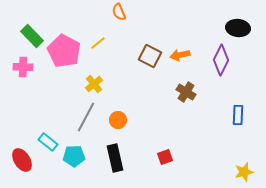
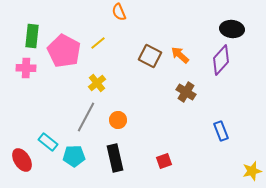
black ellipse: moved 6 px left, 1 px down
green rectangle: rotated 50 degrees clockwise
orange arrow: rotated 54 degrees clockwise
purple diamond: rotated 16 degrees clockwise
pink cross: moved 3 px right, 1 px down
yellow cross: moved 3 px right, 1 px up
blue rectangle: moved 17 px left, 16 px down; rotated 24 degrees counterclockwise
red square: moved 1 px left, 4 px down
yellow star: moved 8 px right, 1 px up
